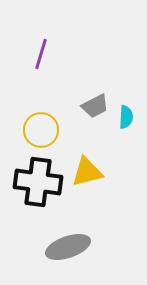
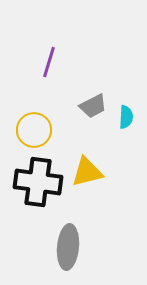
purple line: moved 8 px right, 8 px down
gray trapezoid: moved 2 px left
yellow circle: moved 7 px left
gray ellipse: rotated 66 degrees counterclockwise
